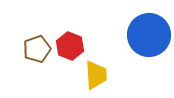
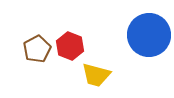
brown pentagon: rotated 8 degrees counterclockwise
yellow trapezoid: rotated 108 degrees clockwise
